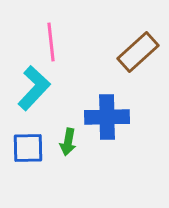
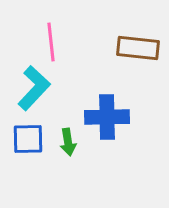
brown rectangle: moved 4 px up; rotated 48 degrees clockwise
green arrow: rotated 20 degrees counterclockwise
blue square: moved 9 px up
